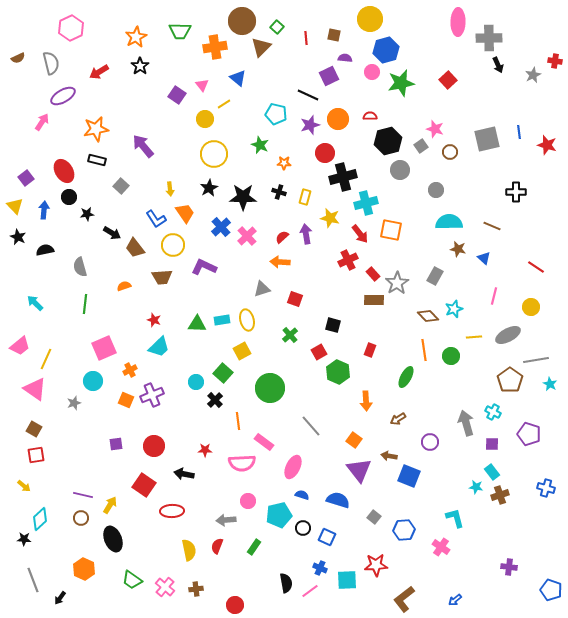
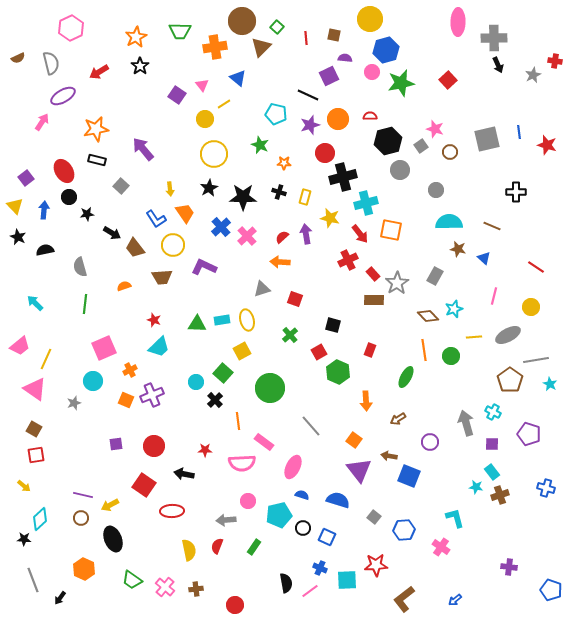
gray cross at (489, 38): moved 5 px right
purple arrow at (143, 146): moved 3 px down
yellow arrow at (110, 505): rotated 150 degrees counterclockwise
